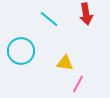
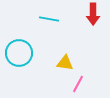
red arrow: moved 7 px right; rotated 10 degrees clockwise
cyan line: rotated 30 degrees counterclockwise
cyan circle: moved 2 px left, 2 px down
